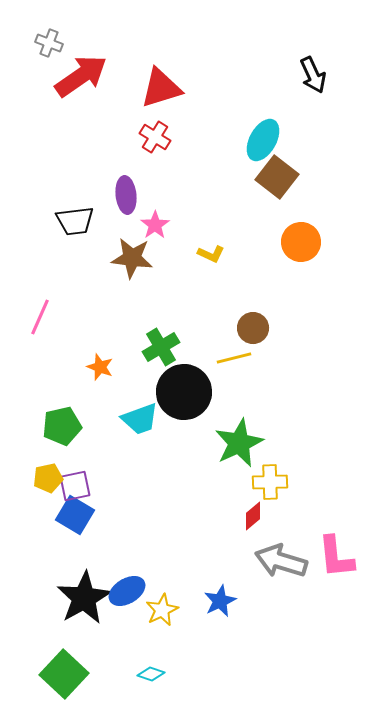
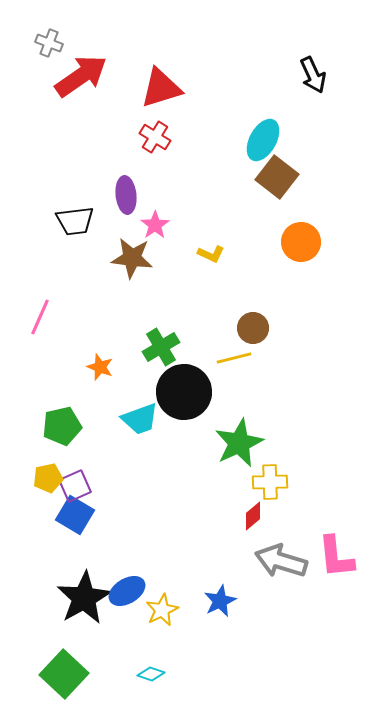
purple square: rotated 12 degrees counterclockwise
